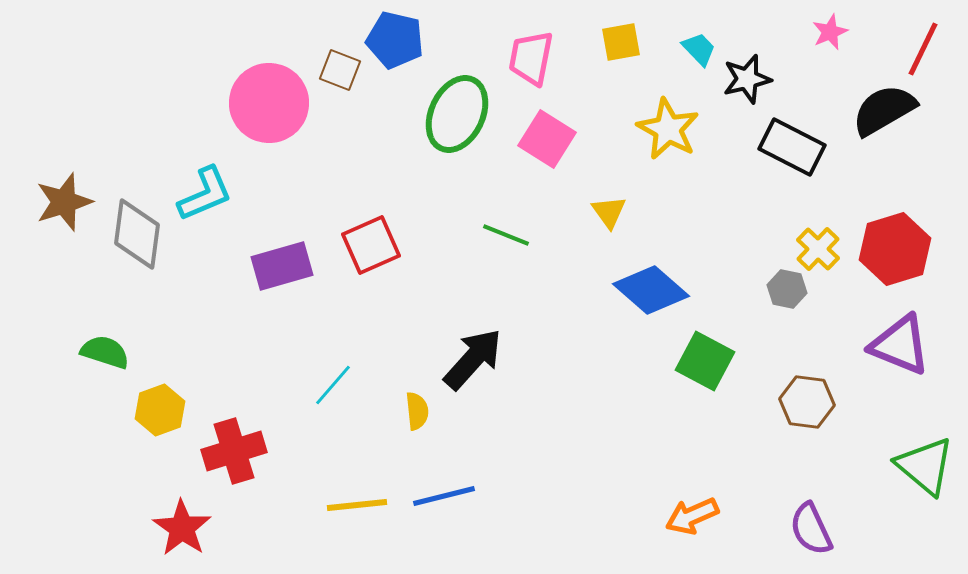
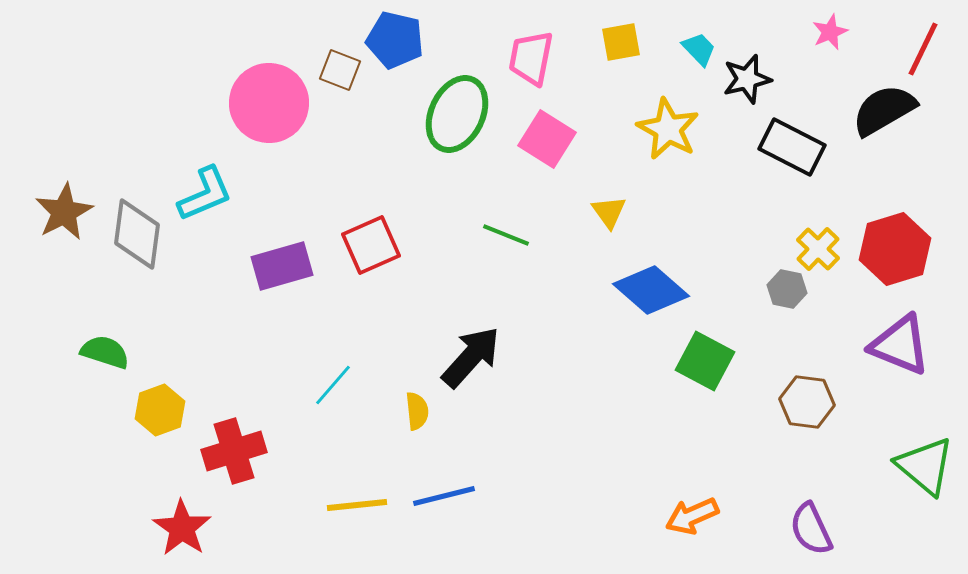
brown star: moved 10 px down; rotated 10 degrees counterclockwise
black arrow: moved 2 px left, 2 px up
